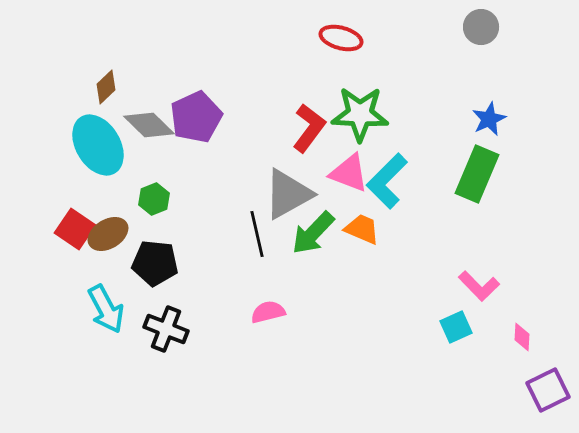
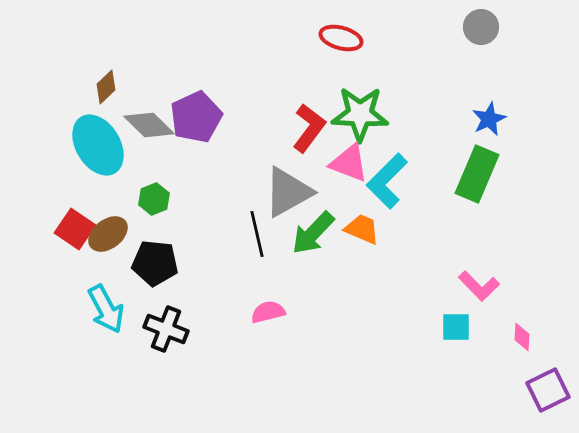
pink triangle: moved 10 px up
gray triangle: moved 2 px up
brown ellipse: rotated 6 degrees counterclockwise
cyan square: rotated 24 degrees clockwise
